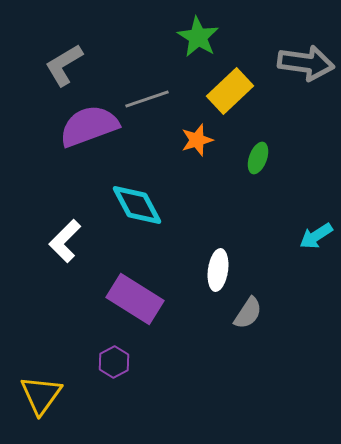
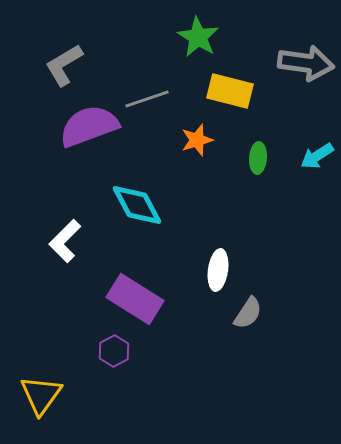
yellow rectangle: rotated 57 degrees clockwise
green ellipse: rotated 16 degrees counterclockwise
cyan arrow: moved 1 px right, 80 px up
purple hexagon: moved 11 px up
